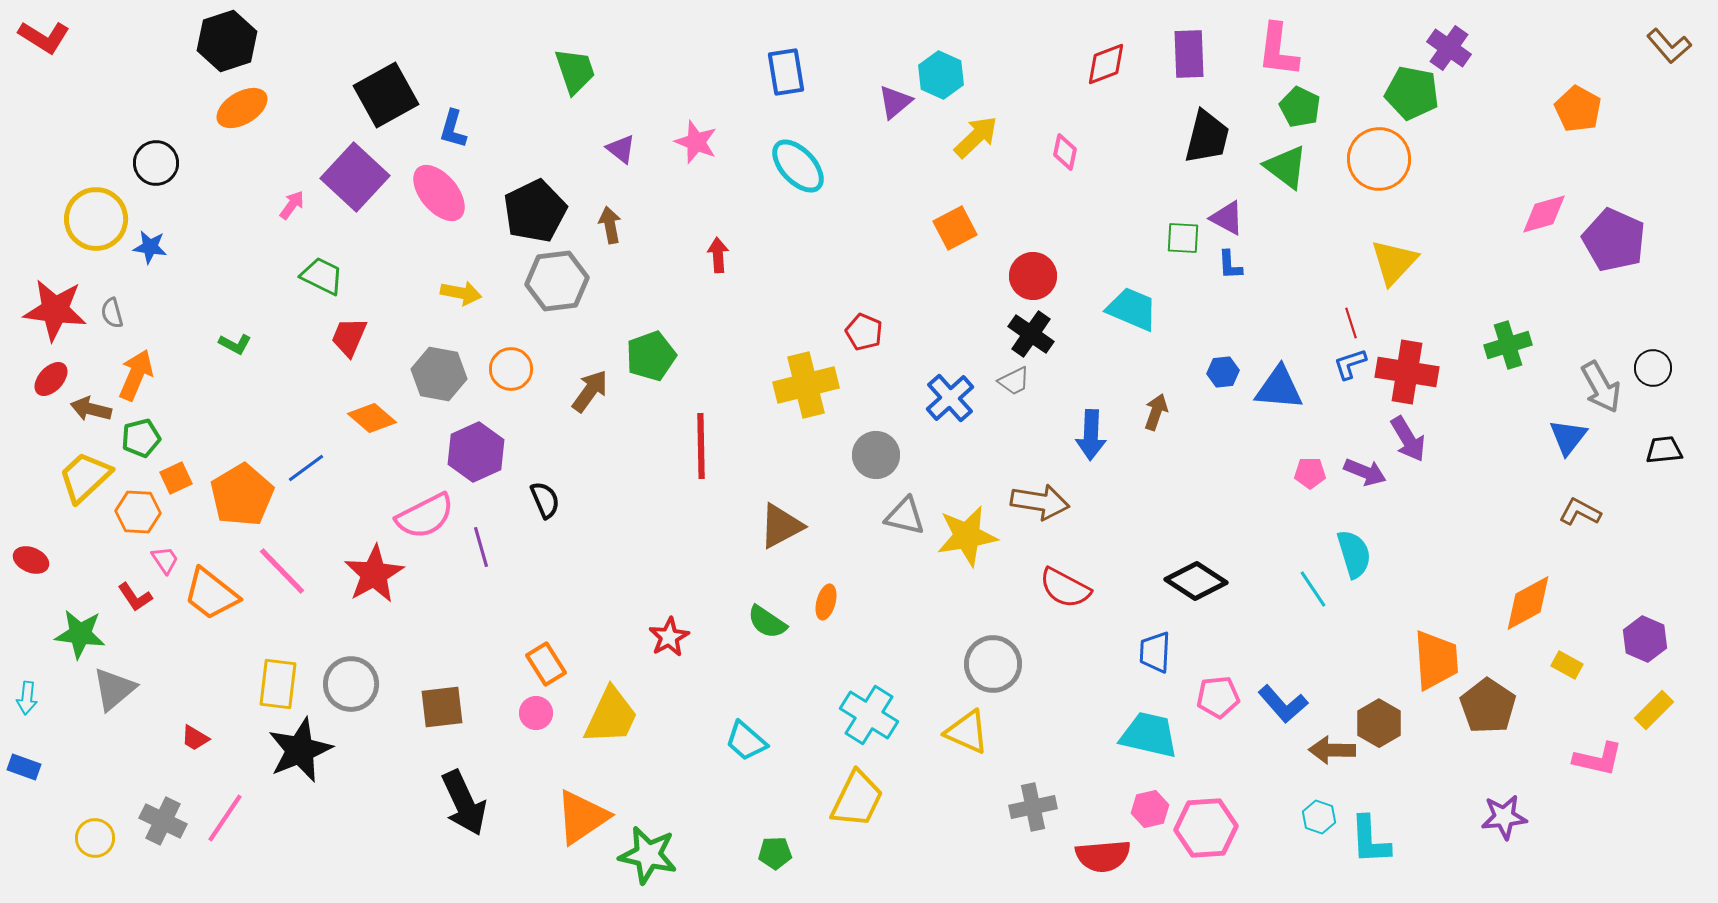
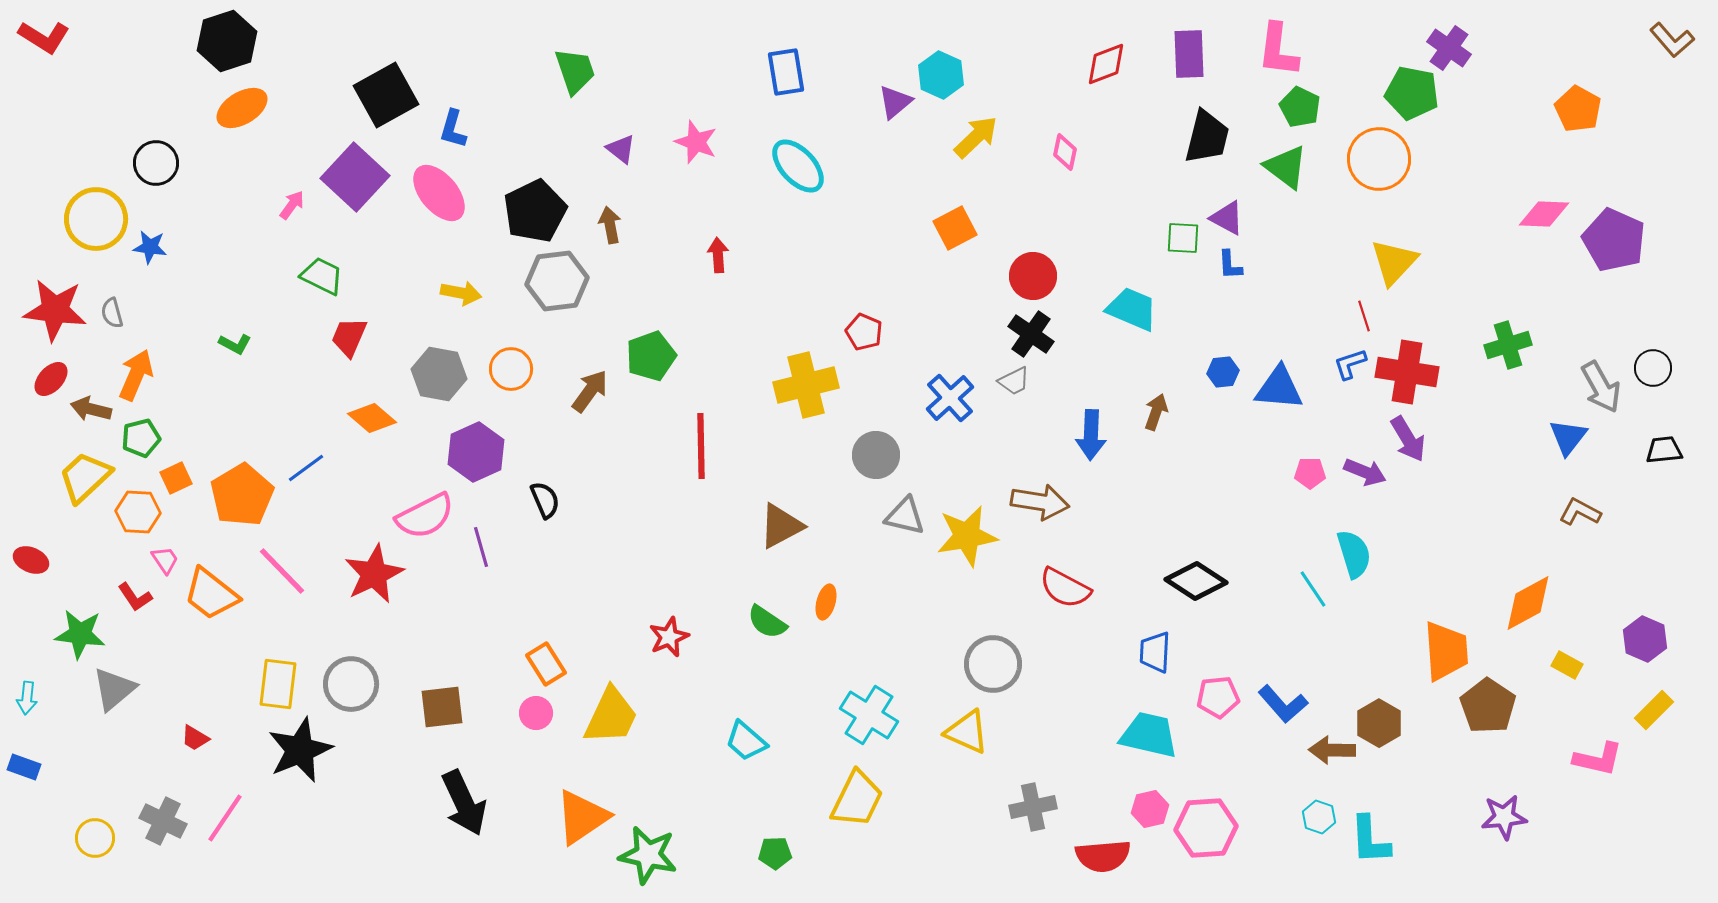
brown L-shape at (1669, 46): moved 3 px right, 6 px up
pink diamond at (1544, 214): rotated 18 degrees clockwise
red line at (1351, 323): moved 13 px right, 7 px up
red star at (374, 574): rotated 4 degrees clockwise
red star at (669, 637): rotated 6 degrees clockwise
orange trapezoid at (1436, 660): moved 10 px right, 9 px up
